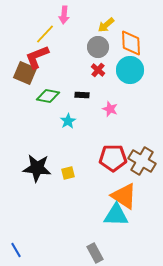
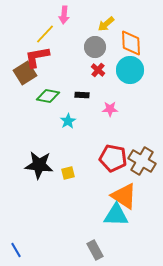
yellow arrow: moved 1 px up
gray circle: moved 3 px left
red L-shape: rotated 12 degrees clockwise
brown square: rotated 35 degrees clockwise
pink star: rotated 21 degrees counterclockwise
red pentagon: rotated 12 degrees clockwise
black star: moved 2 px right, 3 px up
gray rectangle: moved 3 px up
